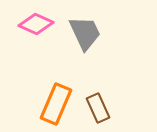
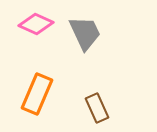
orange rectangle: moved 19 px left, 10 px up
brown rectangle: moved 1 px left
